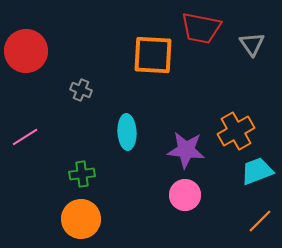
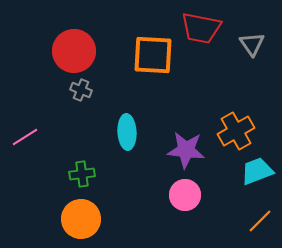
red circle: moved 48 px right
